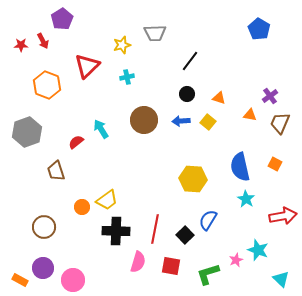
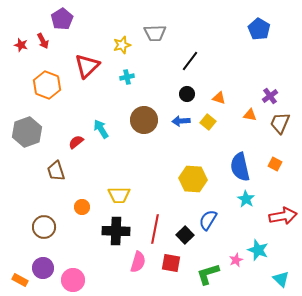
red star at (21, 45): rotated 16 degrees clockwise
yellow trapezoid at (107, 200): moved 12 px right, 5 px up; rotated 35 degrees clockwise
red square at (171, 266): moved 3 px up
